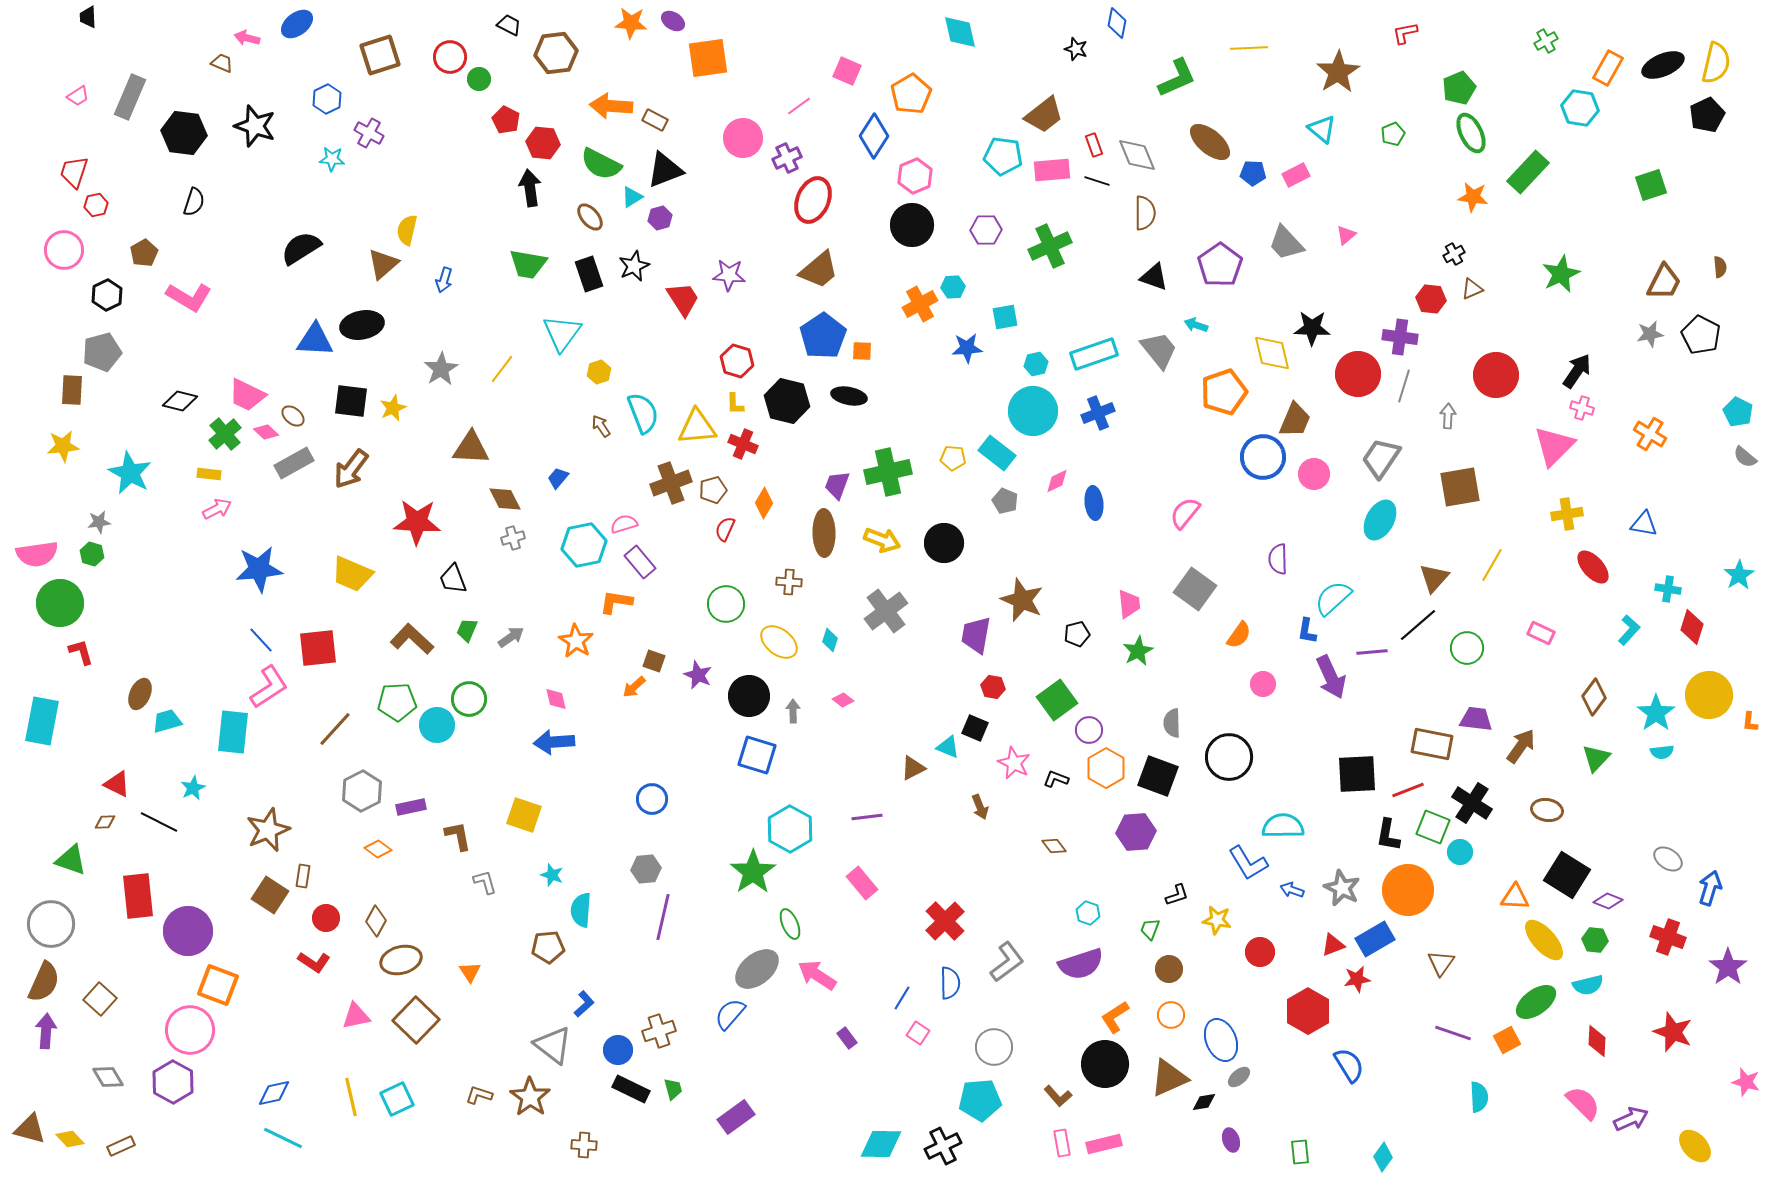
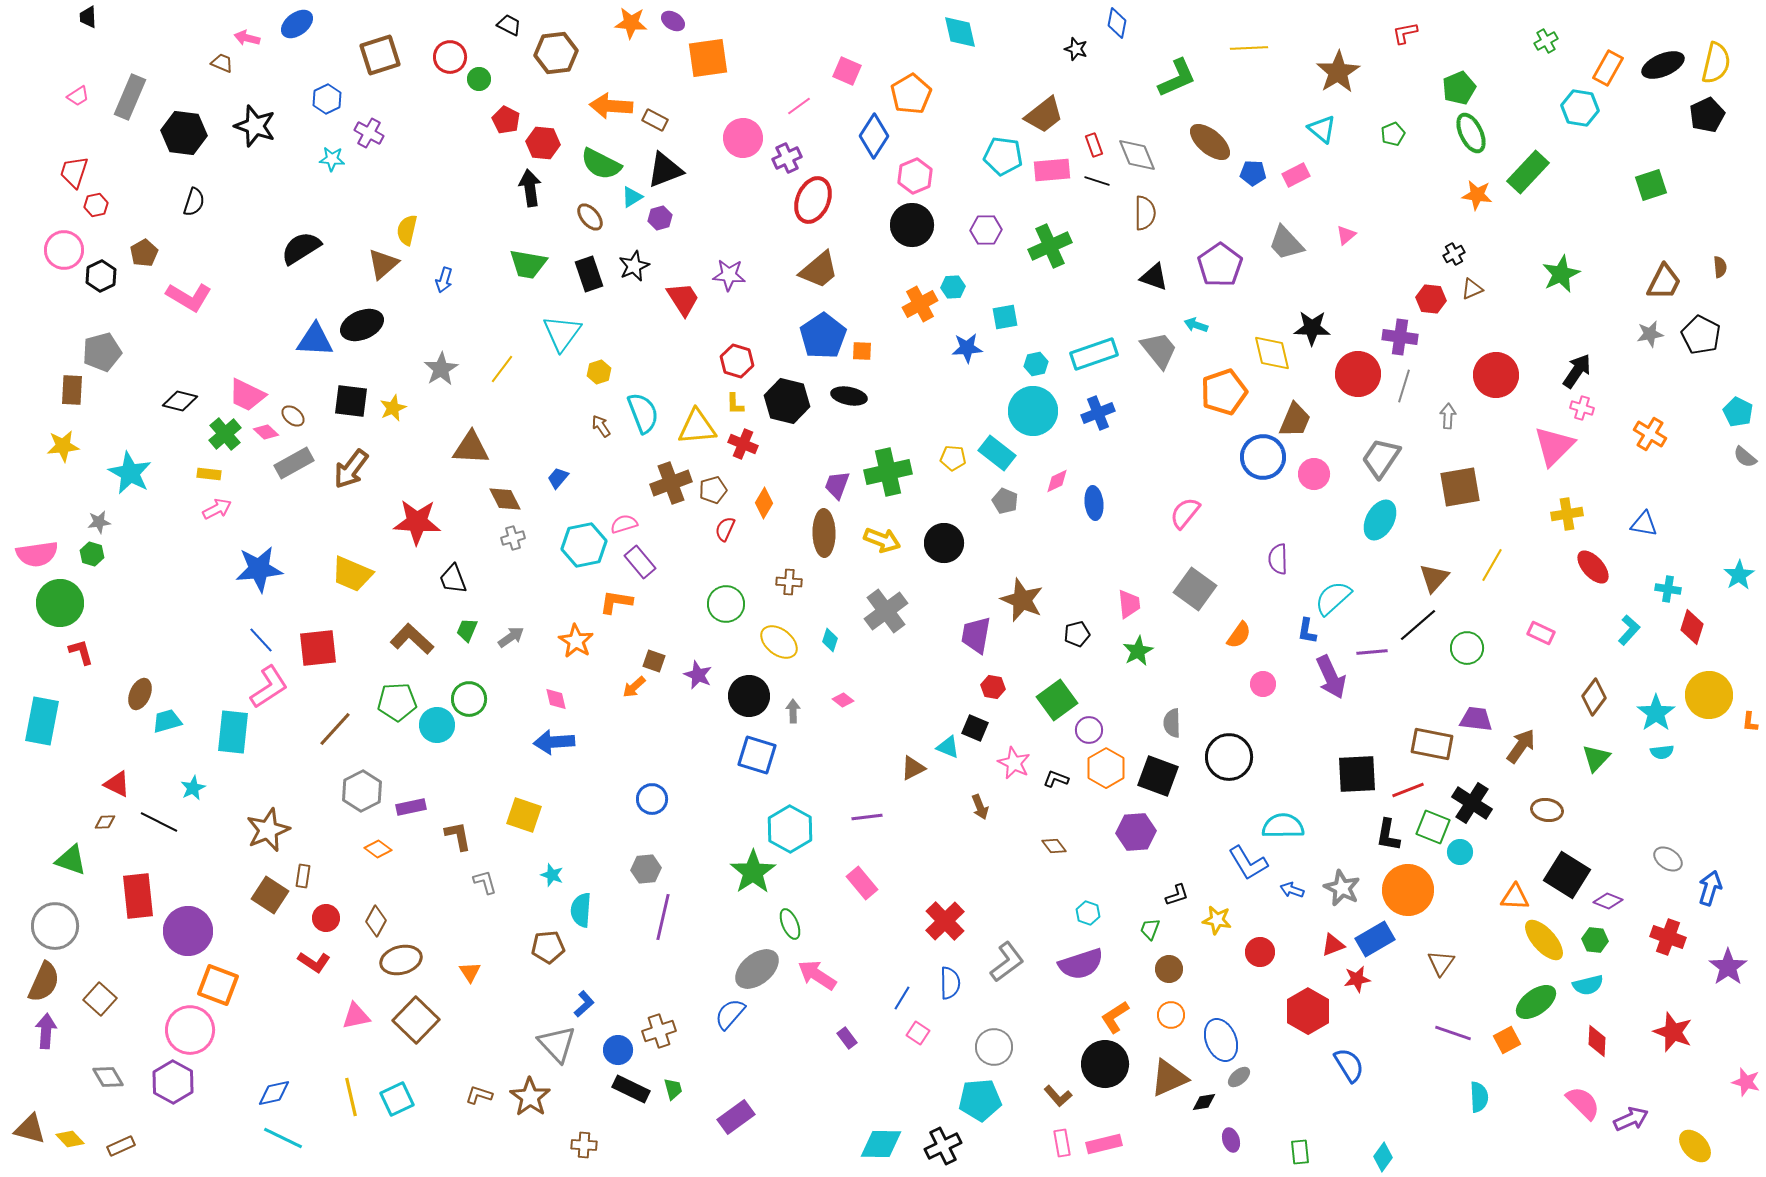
orange star at (1473, 197): moved 4 px right, 2 px up
black hexagon at (107, 295): moved 6 px left, 19 px up
black ellipse at (362, 325): rotated 12 degrees counterclockwise
gray circle at (51, 924): moved 4 px right, 2 px down
gray triangle at (553, 1045): moved 4 px right, 1 px up; rotated 9 degrees clockwise
